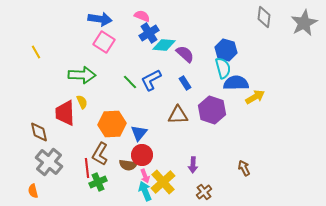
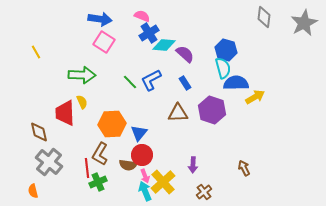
brown triangle: moved 2 px up
